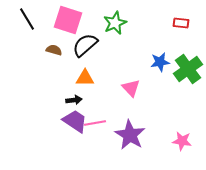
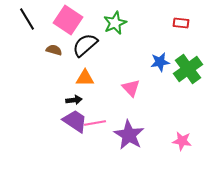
pink square: rotated 16 degrees clockwise
purple star: moved 1 px left
